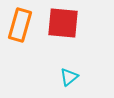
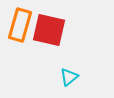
red square: moved 14 px left, 7 px down; rotated 8 degrees clockwise
